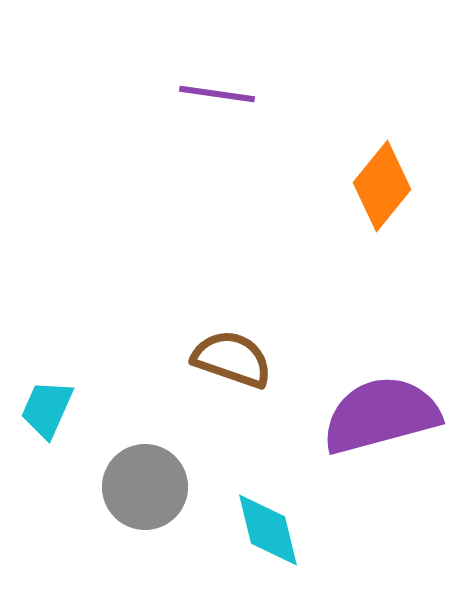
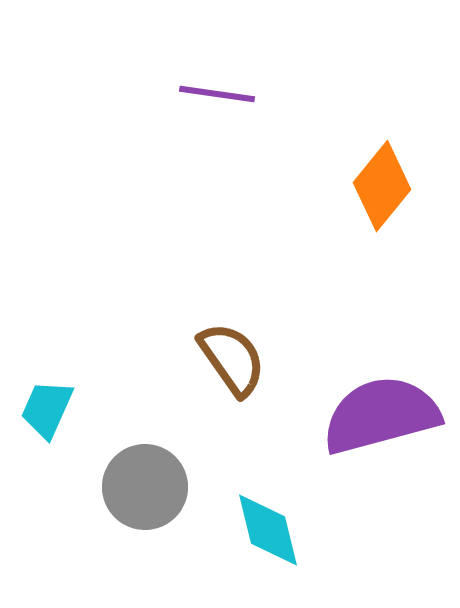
brown semicircle: rotated 36 degrees clockwise
